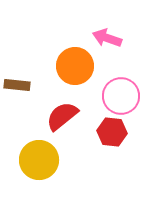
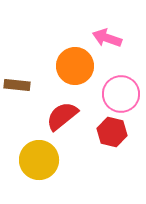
pink circle: moved 2 px up
red hexagon: rotated 8 degrees clockwise
